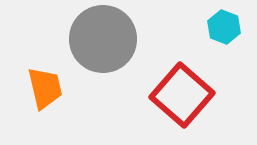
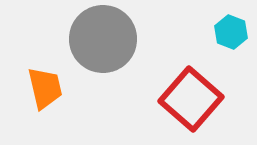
cyan hexagon: moved 7 px right, 5 px down
red square: moved 9 px right, 4 px down
